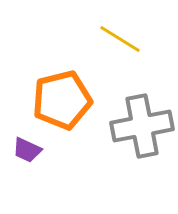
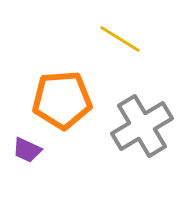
orange pentagon: rotated 10 degrees clockwise
gray cross: rotated 20 degrees counterclockwise
